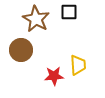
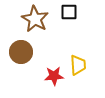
brown star: moved 1 px left
brown circle: moved 2 px down
